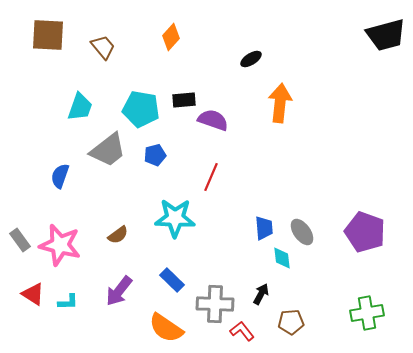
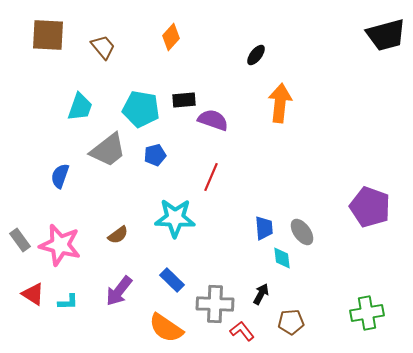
black ellipse: moved 5 px right, 4 px up; rotated 20 degrees counterclockwise
purple pentagon: moved 5 px right, 25 px up
